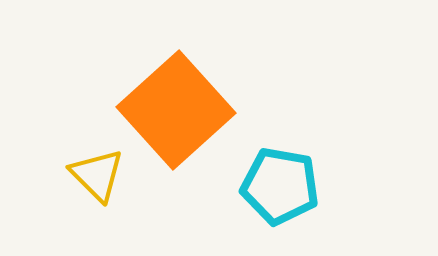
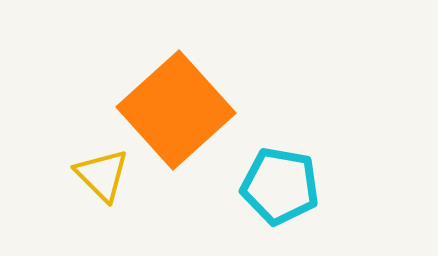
yellow triangle: moved 5 px right
